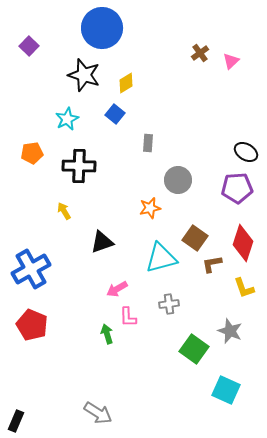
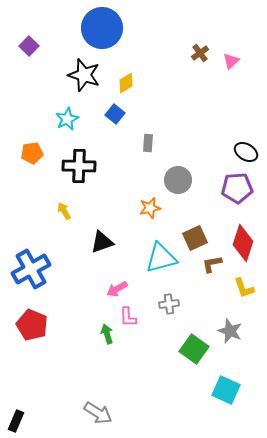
brown square: rotated 30 degrees clockwise
